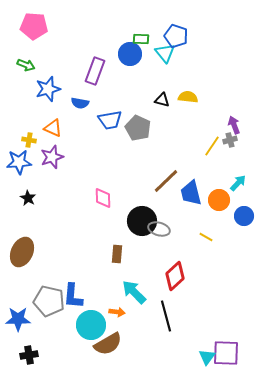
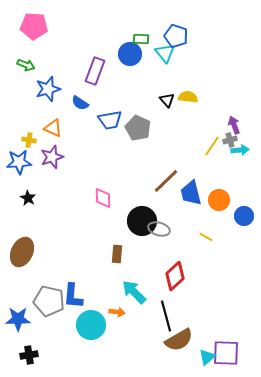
black triangle at (162, 100): moved 5 px right; rotated 35 degrees clockwise
blue semicircle at (80, 103): rotated 24 degrees clockwise
cyan arrow at (238, 183): moved 2 px right, 33 px up; rotated 42 degrees clockwise
brown semicircle at (108, 344): moved 71 px right, 4 px up
cyan triangle at (207, 357): rotated 12 degrees clockwise
